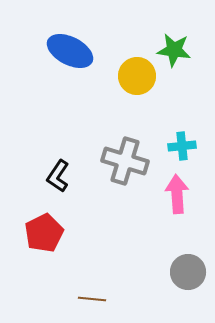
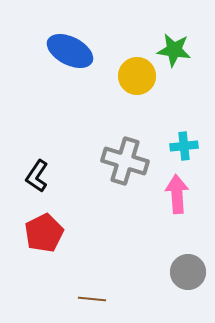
cyan cross: moved 2 px right
black L-shape: moved 21 px left
